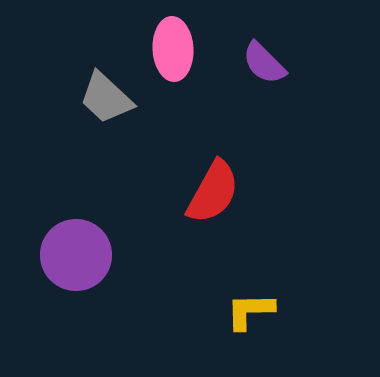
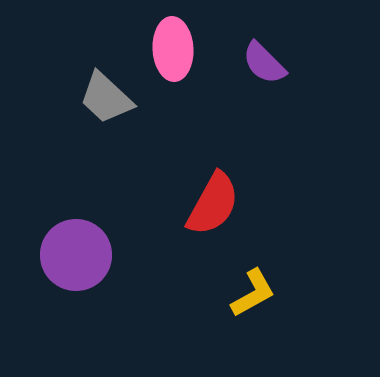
red semicircle: moved 12 px down
yellow L-shape: moved 3 px right, 18 px up; rotated 152 degrees clockwise
